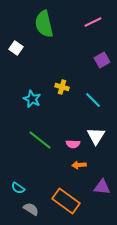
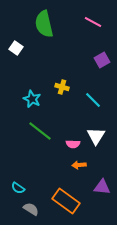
pink line: rotated 54 degrees clockwise
green line: moved 9 px up
